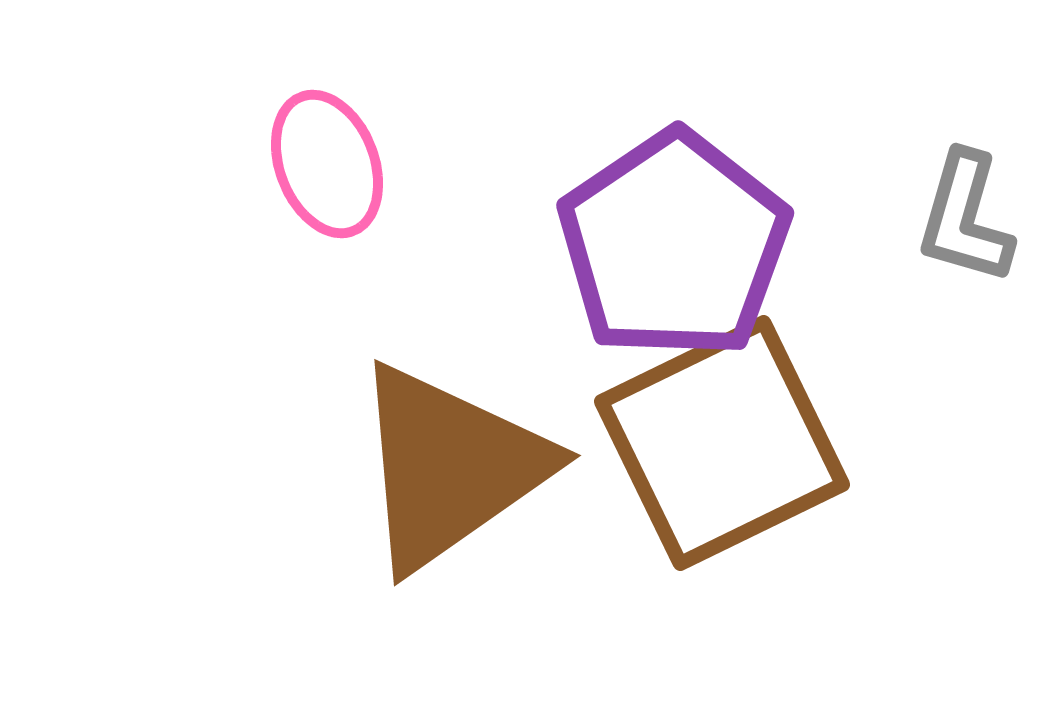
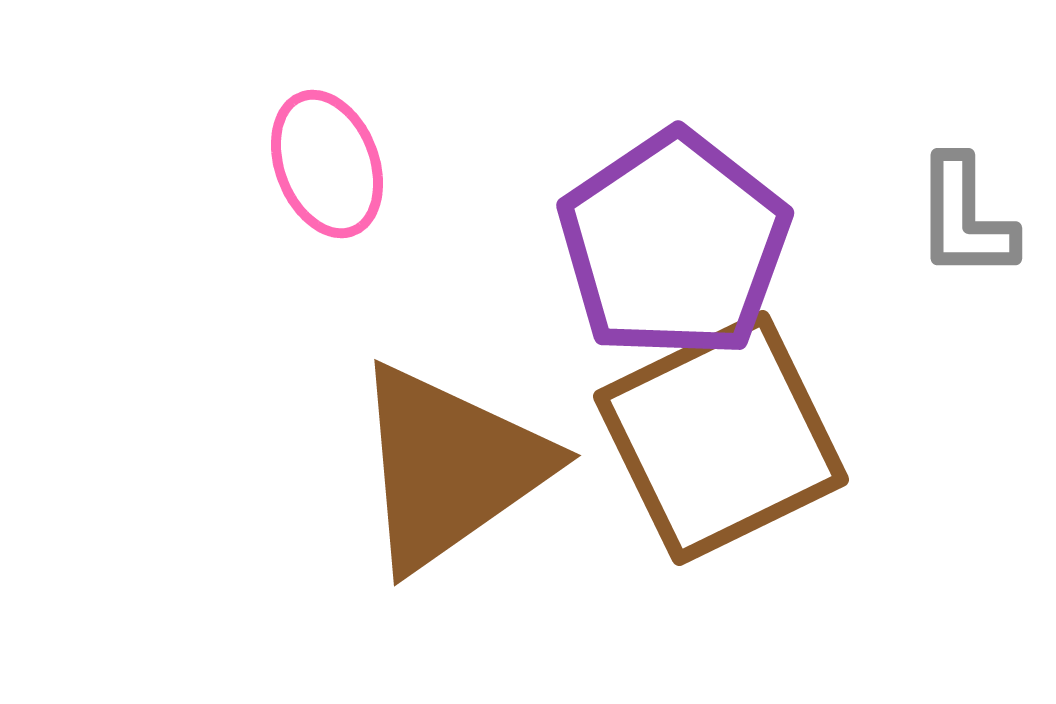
gray L-shape: rotated 16 degrees counterclockwise
brown square: moved 1 px left, 5 px up
